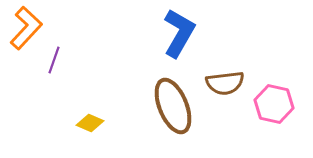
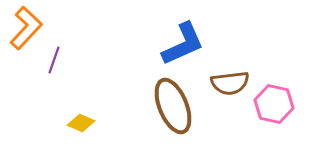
blue L-shape: moved 4 px right, 11 px down; rotated 36 degrees clockwise
brown semicircle: moved 5 px right
yellow diamond: moved 9 px left
